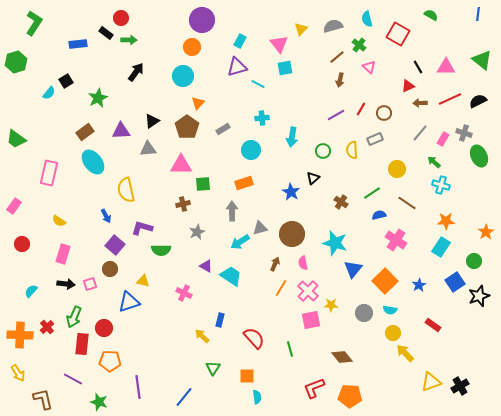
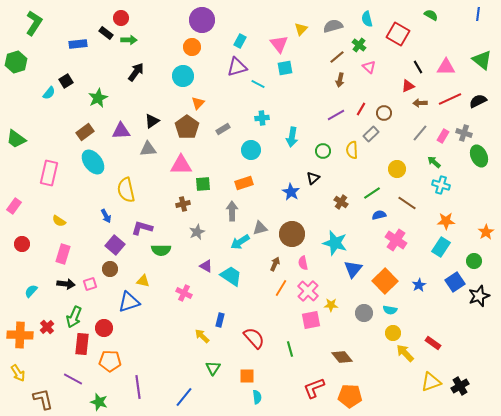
gray rectangle at (375, 139): moved 4 px left, 5 px up; rotated 21 degrees counterclockwise
pink rectangle at (443, 139): moved 3 px up
red rectangle at (433, 325): moved 18 px down
